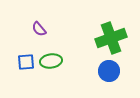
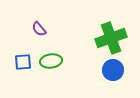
blue square: moved 3 px left
blue circle: moved 4 px right, 1 px up
